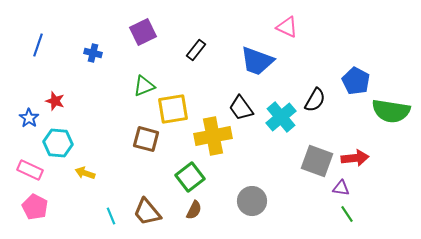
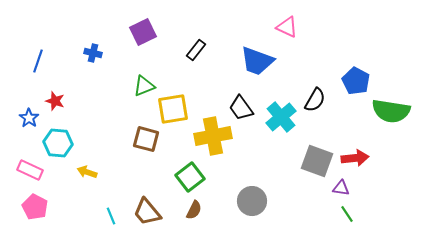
blue line: moved 16 px down
yellow arrow: moved 2 px right, 1 px up
